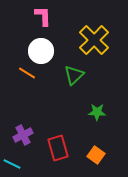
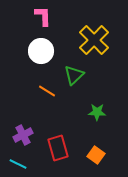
orange line: moved 20 px right, 18 px down
cyan line: moved 6 px right
